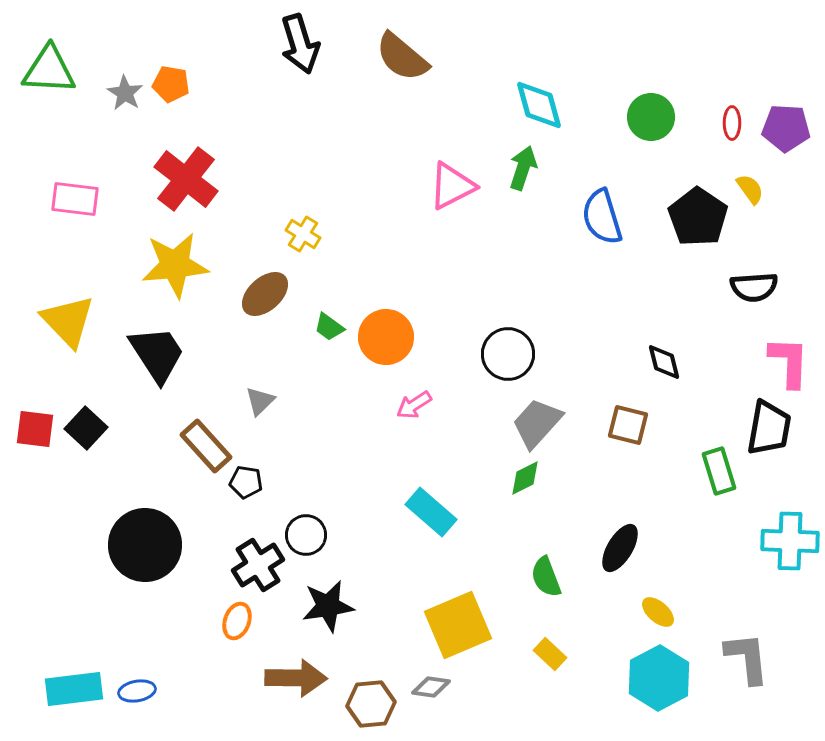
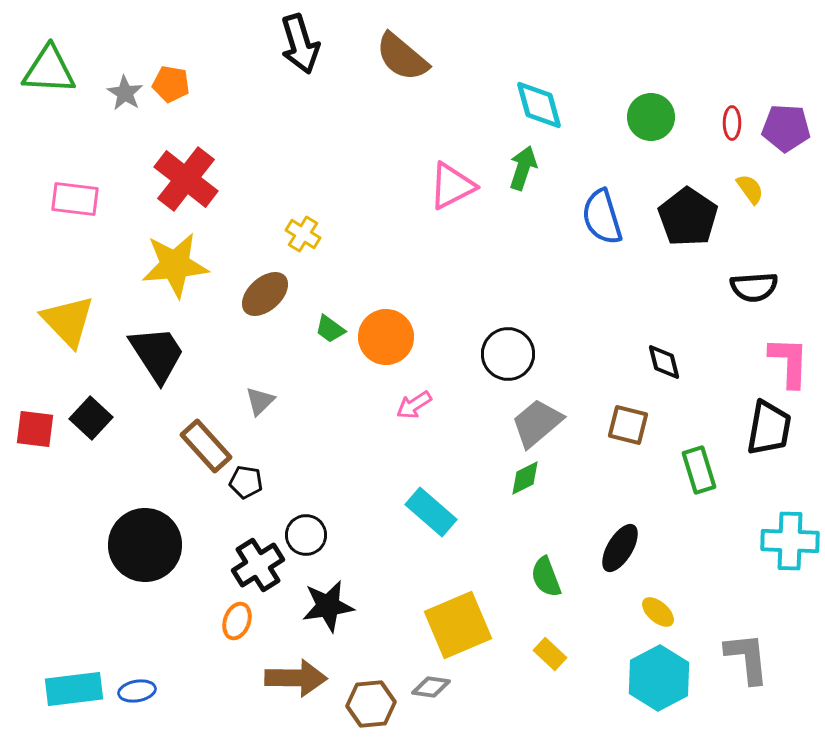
black pentagon at (698, 217): moved 10 px left
green trapezoid at (329, 327): moved 1 px right, 2 px down
gray trapezoid at (537, 423): rotated 8 degrees clockwise
black square at (86, 428): moved 5 px right, 10 px up
green rectangle at (719, 471): moved 20 px left, 1 px up
